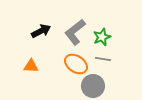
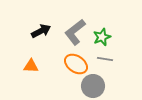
gray line: moved 2 px right
